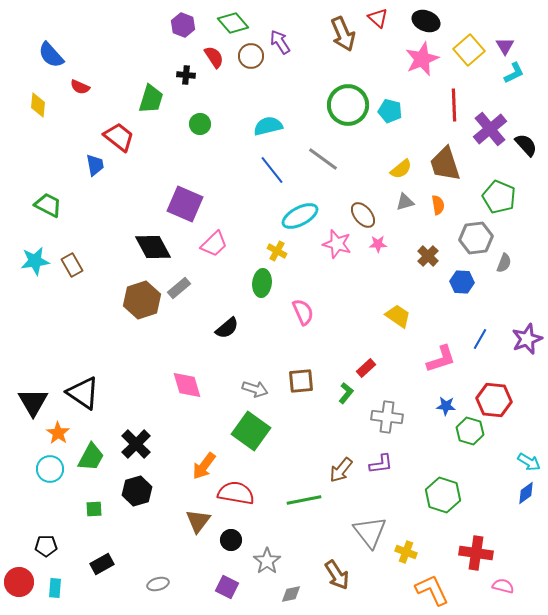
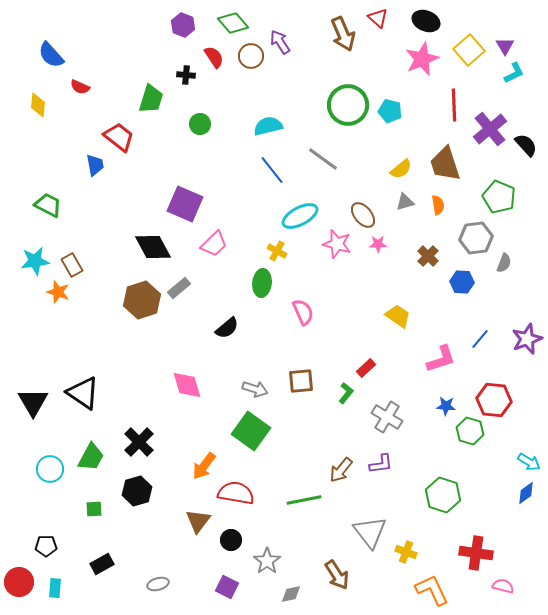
blue line at (480, 339): rotated 10 degrees clockwise
gray cross at (387, 417): rotated 24 degrees clockwise
orange star at (58, 433): moved 141 px up; rotated 15 degrees counterclockwise
black cross at (136, 444): moved 3 px right, 2 px up
